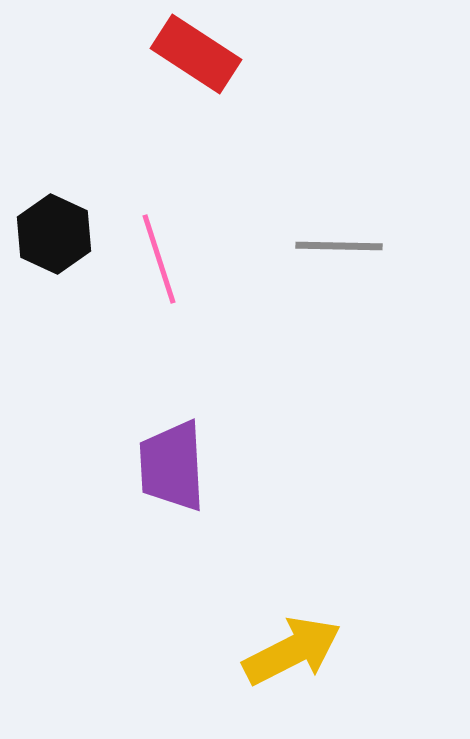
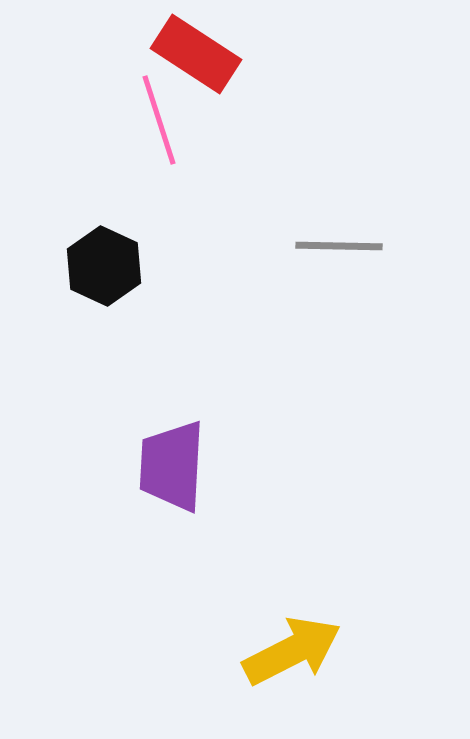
black hexagon: moved 50 px right, 32 px down
pink line: moved 139 px up
purple trapezoid: rotated 6 degrees clockwise
